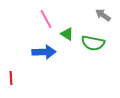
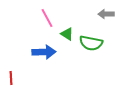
gray arrow: moved 3 px right, 1 px up; rotated 35 degrees counterclockwise
pink line: moved 1 px right, 1 px up
green semicircle: moved 2 px left
